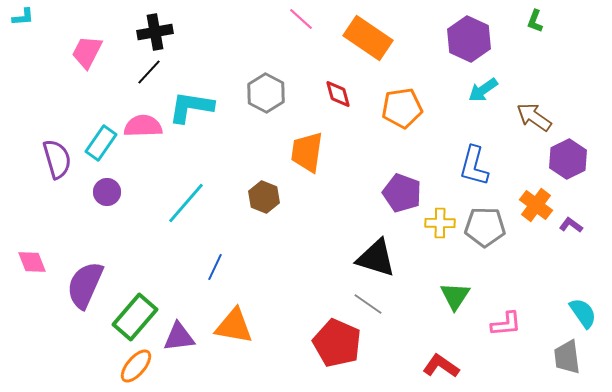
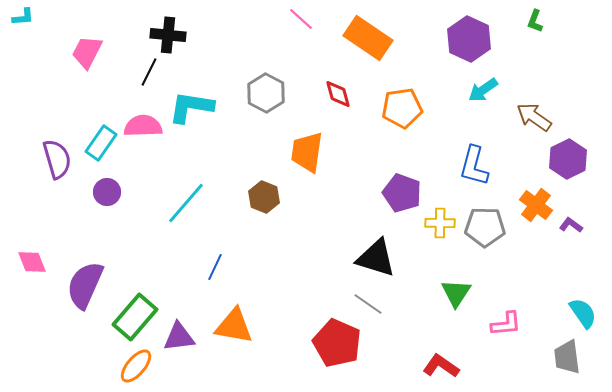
black cross at (155, 32): moved 13 px right, 3 px down; rotated 16 degrees clockwise
black line at (149, 72): rotated 16 degrees counterclockwise
green triangle at (455, 296): moved 1 px right, 3 px up
